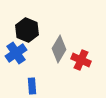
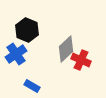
gray diamond: moved 7 px right; rotated 16 degrees clockwise
blue cross: moved 1 px down
blue rectangle: rotated 56 degrees counterclockwise
